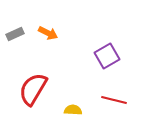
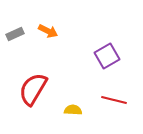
orange arrow: moved 2 px up
